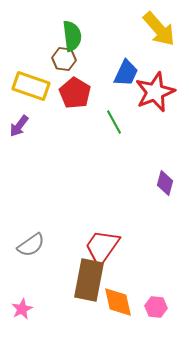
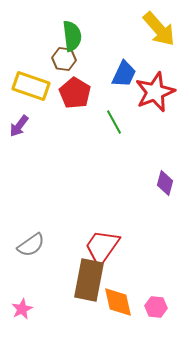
blue trapezoid: moved 2 px left, 1 px down
